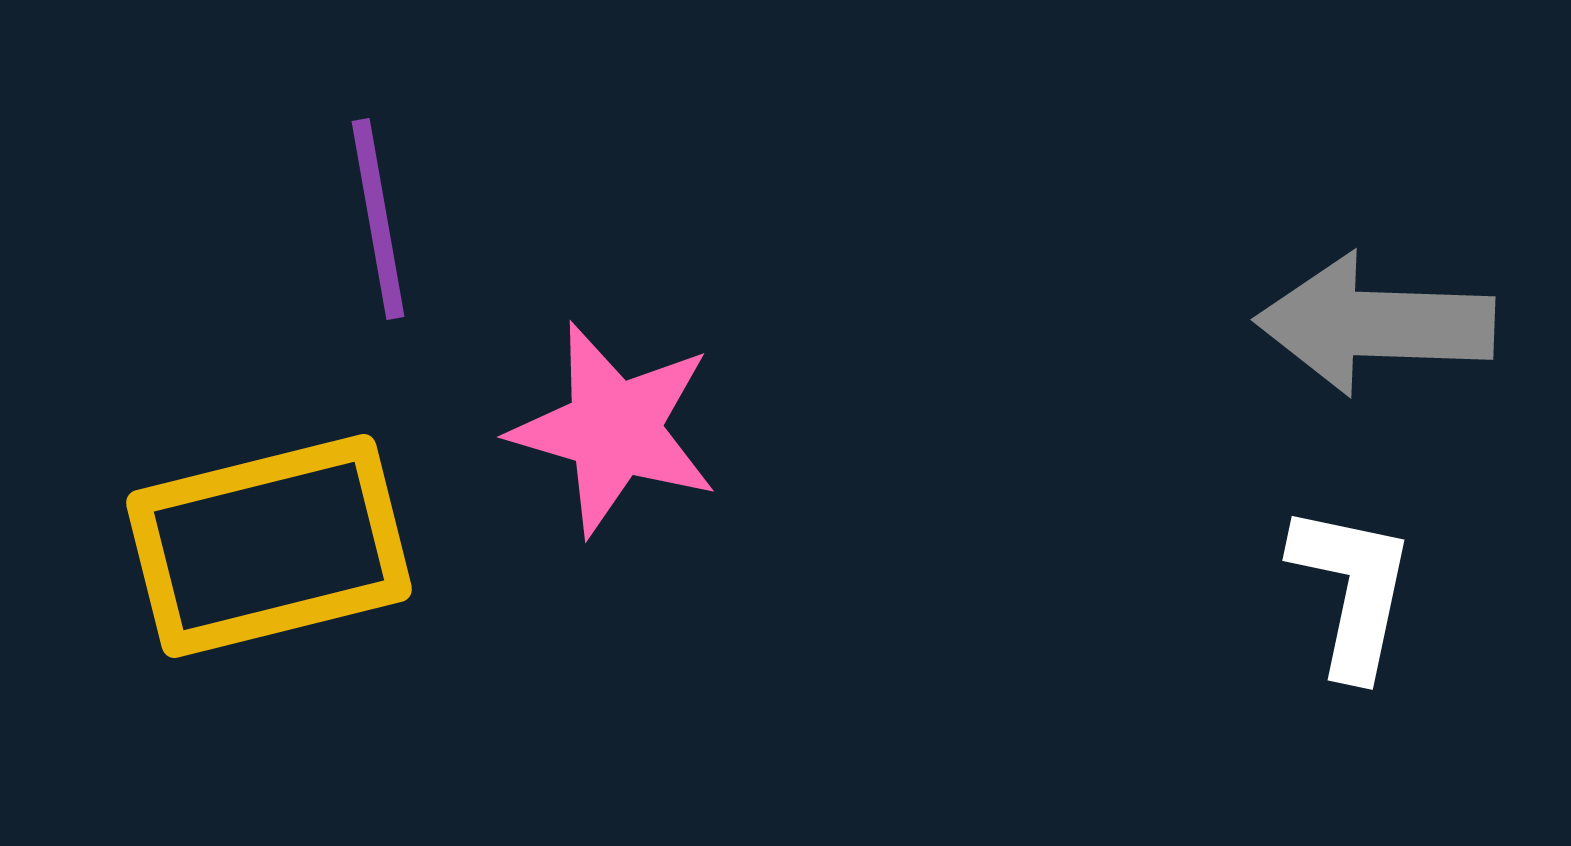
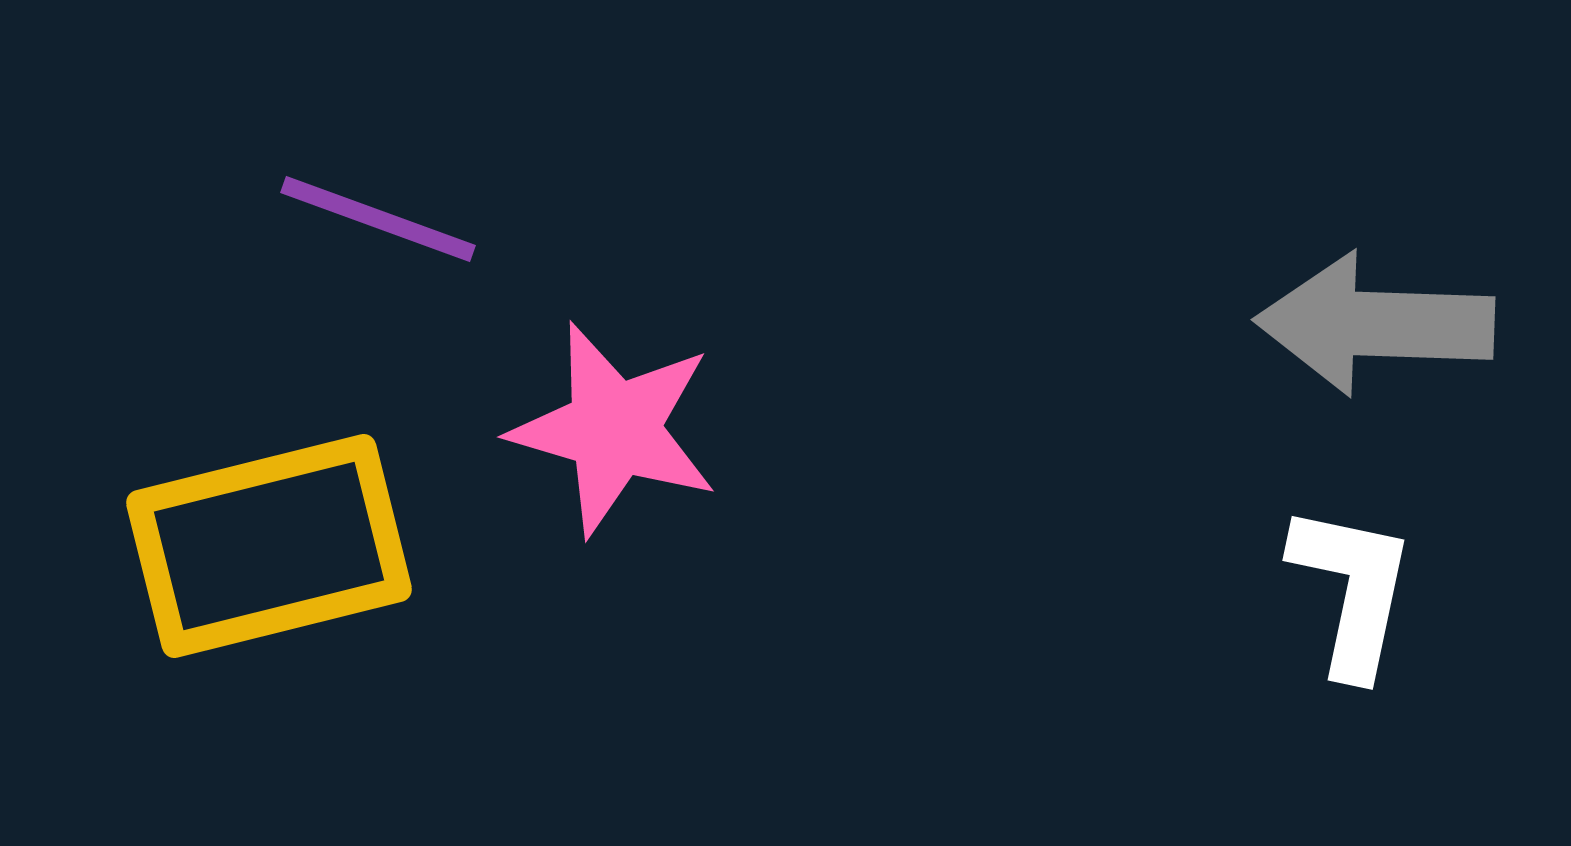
purple line: rotated 60 degrees counterclockwise
